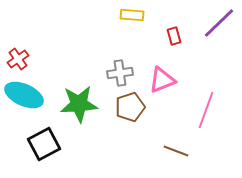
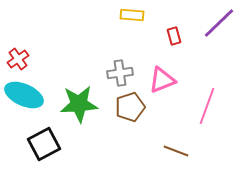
pink line: moved 1 px right, 4 px up
